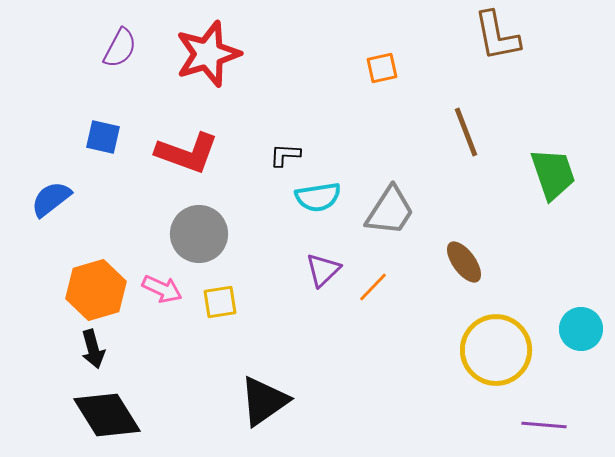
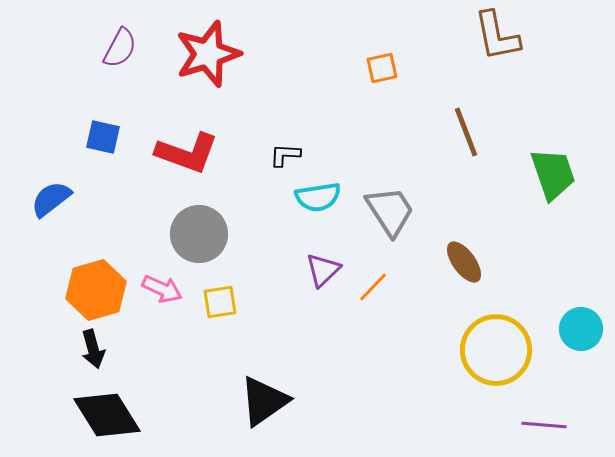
gray trapezoid: rotated 66 degrees counterclockwise
